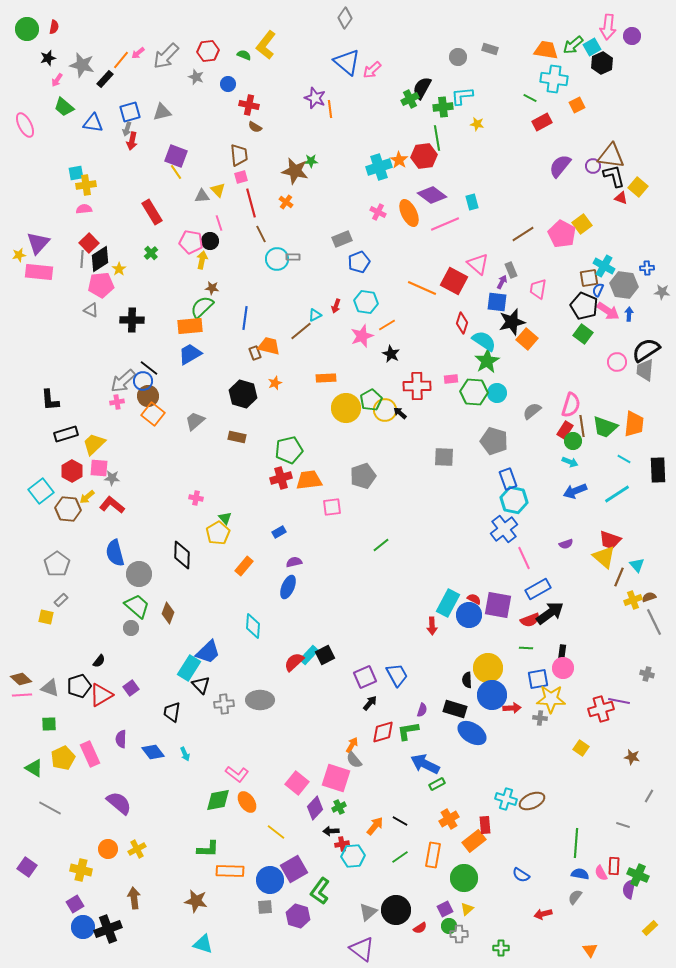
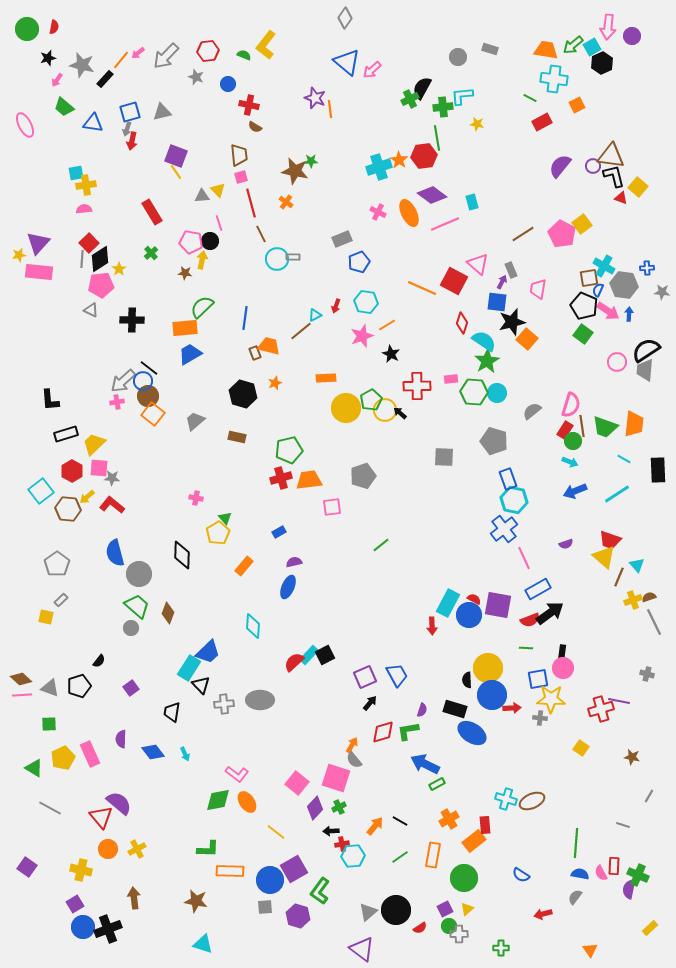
brown star at (212, 288): moved 27 px left, 15 px up
orange rectangle at (190, 326): moved 5 px left, 2 px down
red triangle at (101, 695): moved 122 px down; rotated 40 degrees counterclockwise
